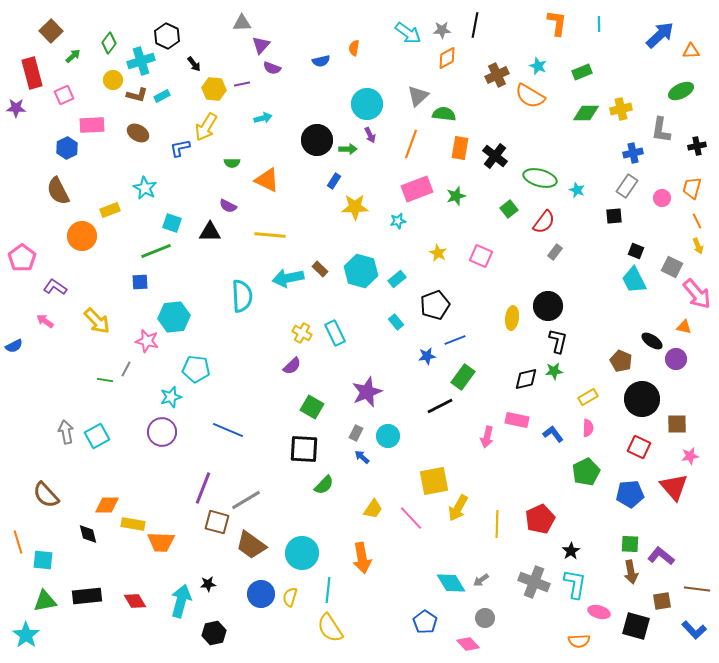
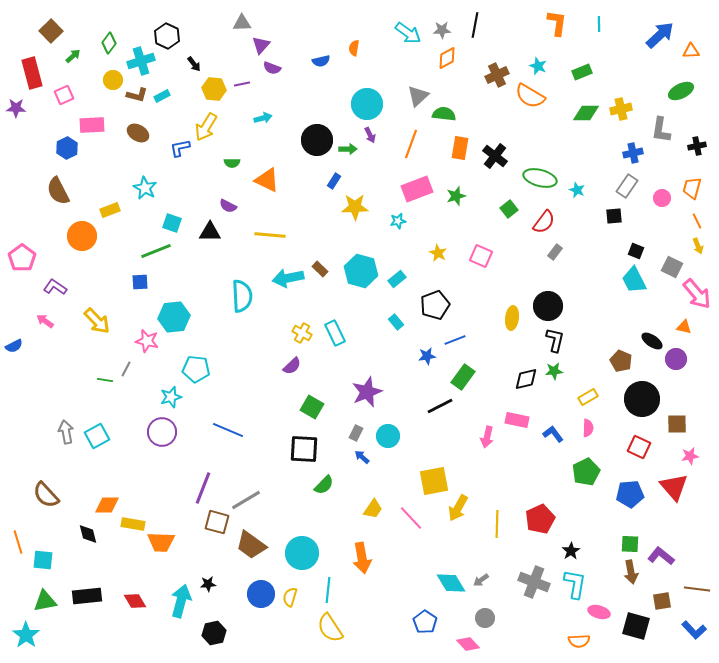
black L-shape at (558, 341): moved 3 px left, 1 px up
